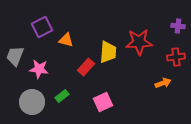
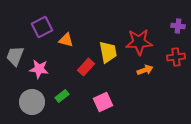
yellow trapezoid: rotated 15 degrees counterclockwise
orange arrow: moved 18 px left, 13 px up
